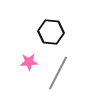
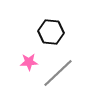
gray line: rotated 20 degrees clockwise
